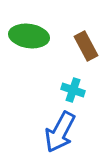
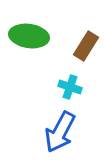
brown rectangle: rotated 60 degrees clockwise
cyan cross: moved 3 px left, 3 px up
